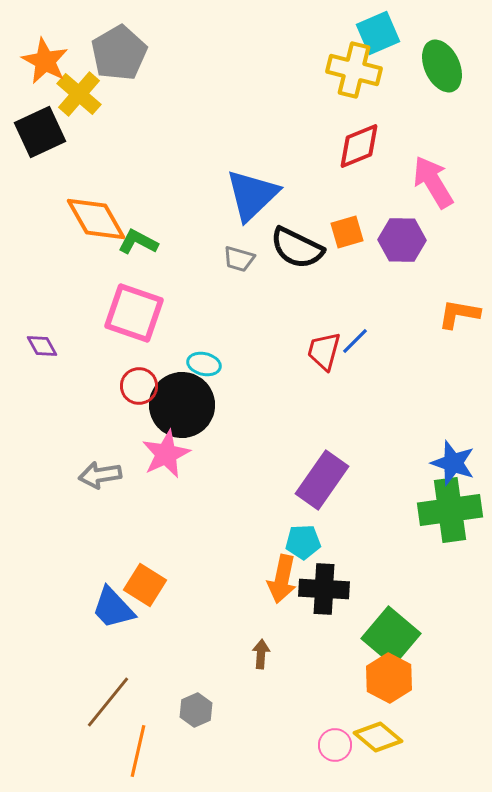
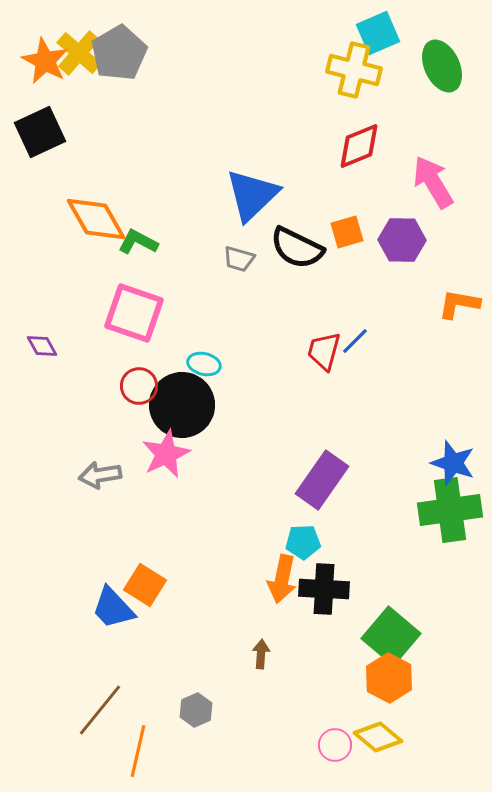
yellow cross at (79, 94): moved 41 px up
orange L-shape at (459, 314): moved 10 px up
brown line at (108, 702): moved 8 px left, 8 px down
